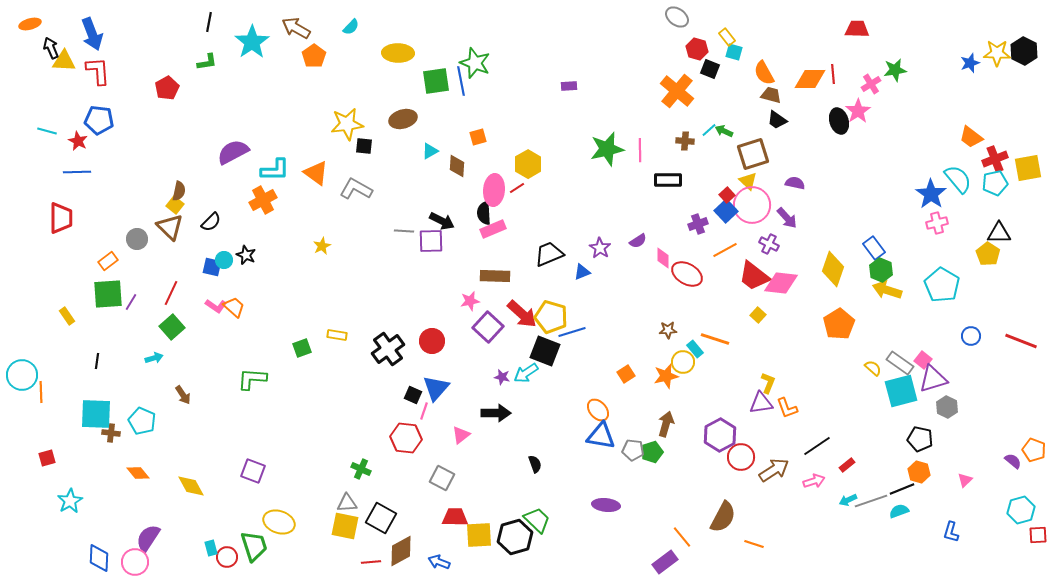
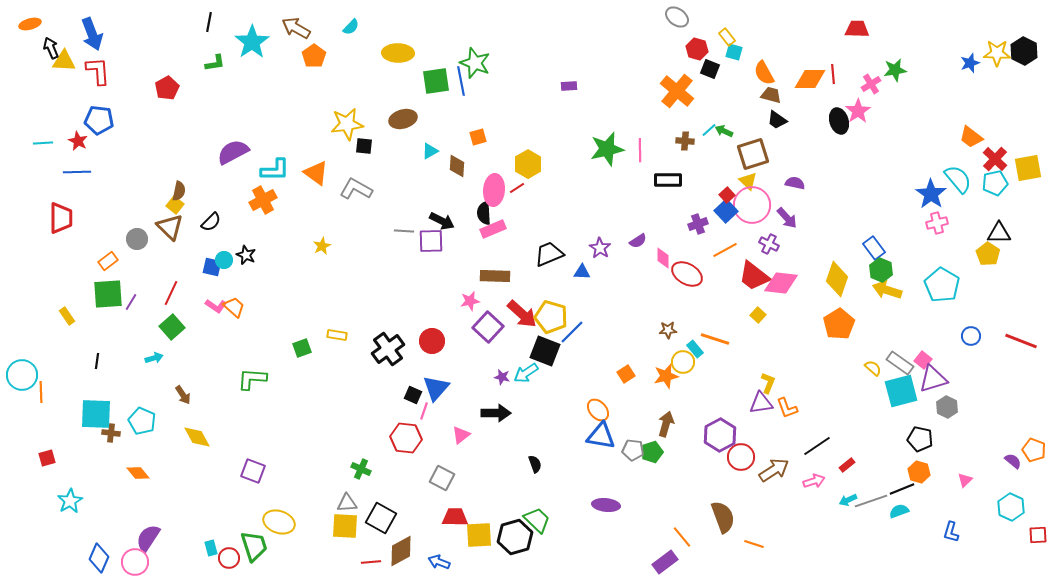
green L-shape at (207, 62): moved 8 px right, 1 px down
cyan line at (47, 131): moved 4 px left, 12 px down; rotated 18 degrees counterclockwise
red cross at (995, 159): rotated 25 degrees counterclockwise
yellow diamond at (833, 269): moved 4 px right, 10 px down
blue triangle at (582, 272): rotated 24 degrees clockwise
blue line at (572, 332): rotated 28 degrees counterclockwise
yellow diamond at (191, 486): moved 6 px right, 49 px up
cyan hexagon at (1021, 510): moved 10 px left, 3 px up; rotated 20 degrees counterclockwise
brown semicircle at (723, 517): rotated 48 degrees counterclockwise
yellow square at (345, 526): rotated 8 degrees counterclockwise
red circle at (227, 557): moved 2 px right, 1 px down
blue diamond at (99, 558): rotated 20 degrees clockwise
